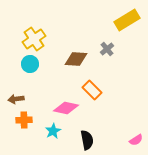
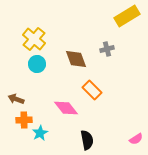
yellow rectangle: moved 4 px up
yellow cross: rotated 15 degrees counterclockwise
gray cross: rotated 24 degrees clockwise
brown diamond: rotated 65 degrees clockwise
cyan circle: moved 7 px right
brown arrow: rotated 28 degrees clockwise
pink diamond: rotated 40 degrees clockwise
cyan star: moved 13 px left, 2 px down
pink semicircle: moved 1 px up
